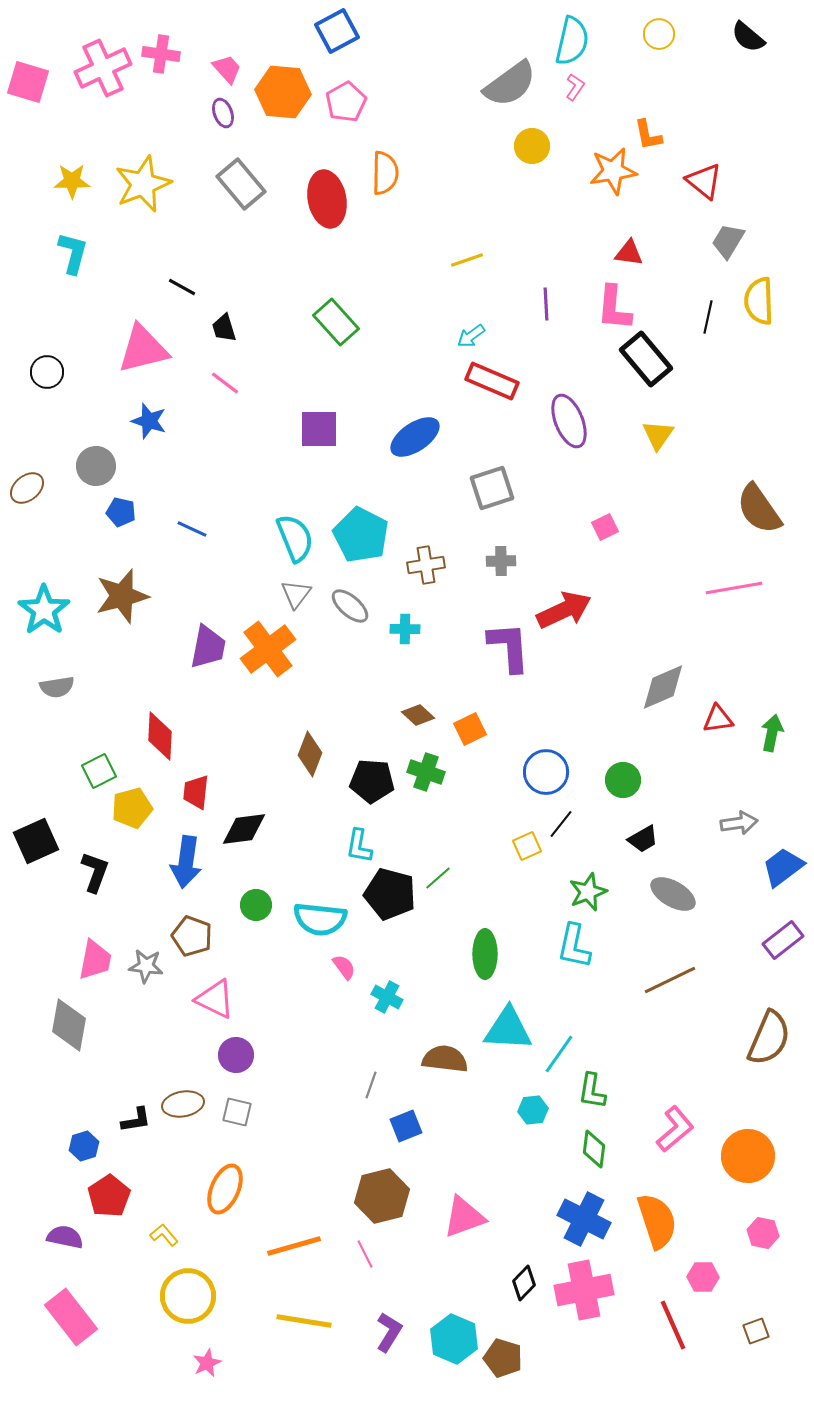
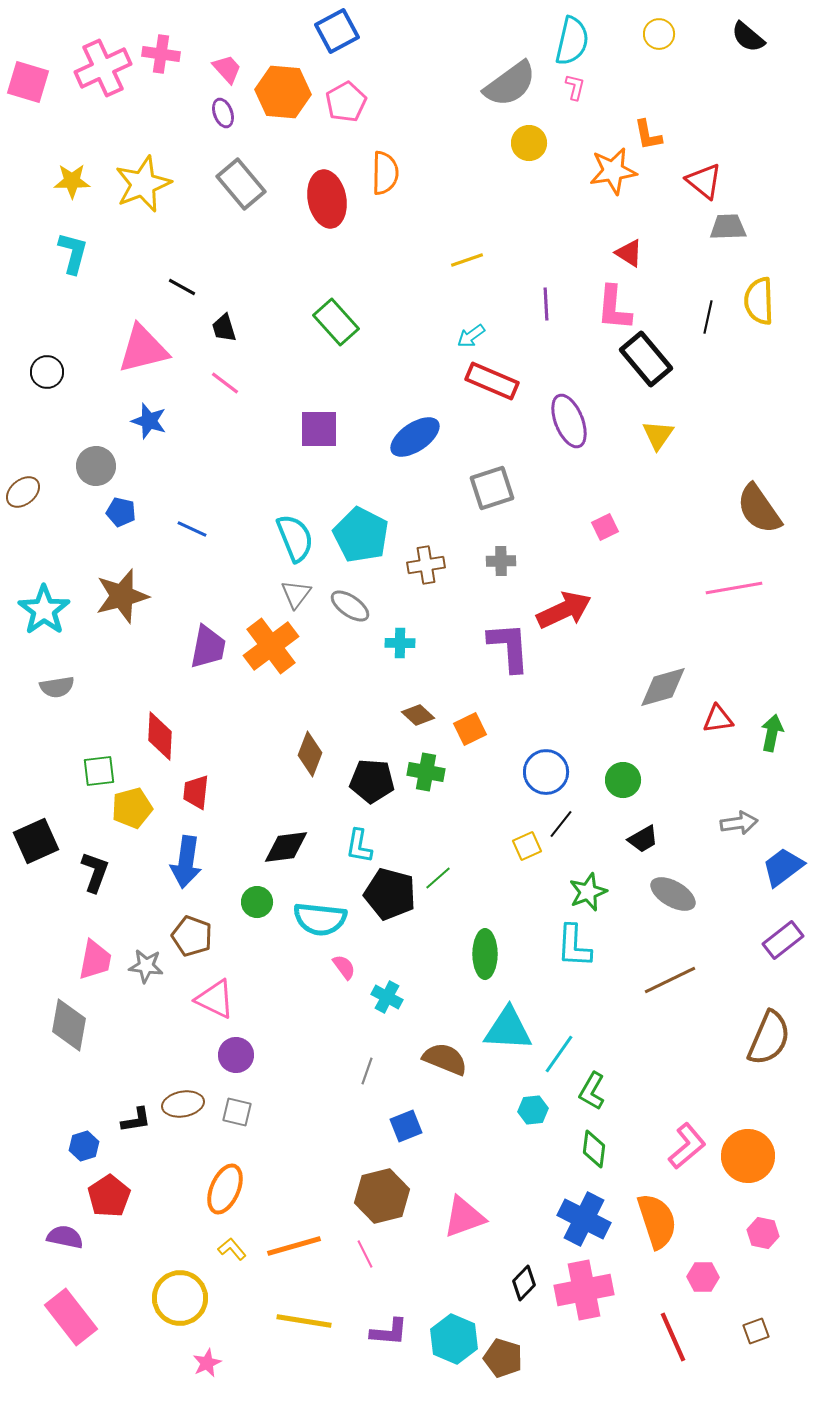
pink L-shape at (575, 87): rotated 20 degrees counterclockwise
yellow circle at (532, 146): moved 3 px left, 3 px up
gray trapezoid at (728, 241): moved 14 px up; rotated 57 degrees clockwise
red triangle at (629, 253): rotated 24 degrees clockwise
brown ellipse at (27, 488): moved 4 px left, 4 px down
gray ellipse at (350, 606): rotated 6 degrees counterclockwise
cyan cross at (405, 629): moved 5 px left, 14 px down
orange cross at (268, 649): moved 3 px right, 3 px up
gray diamond at (663, 687): rotated 8 degrees clockwise
green square at (99, 771): rotated 20 degrees clockwise
green cross at (426, 772): rotated 9 degrees counterclockwise
black diamond at (244, 829): moved 42 px right, 18 px down
green circle at (256, 905): moved 1 px right, 3 px up
cyan L-shape at (574, 946): rotated 9 degrees counterclockwise
brown semicircle at (445, 1059): rotated 15 degrees clockwise
gray line at (371, 1085): moved 4 px left, 14 px up
green L-shape at (592, 1091): rotated 21 degrees clockwise
pink L-shape at (675, 1129): moved 12 px right, 17 px down
yellow L-shape at (164, 1235): moved 68 px right, 14 px down
yellow circle at (188, 1296): moved 8 px left, 2 px down
red line at (673, 1325): moved 12 px down
purple L-shape at (389, 1332): rotated 63 degrees clockwise
